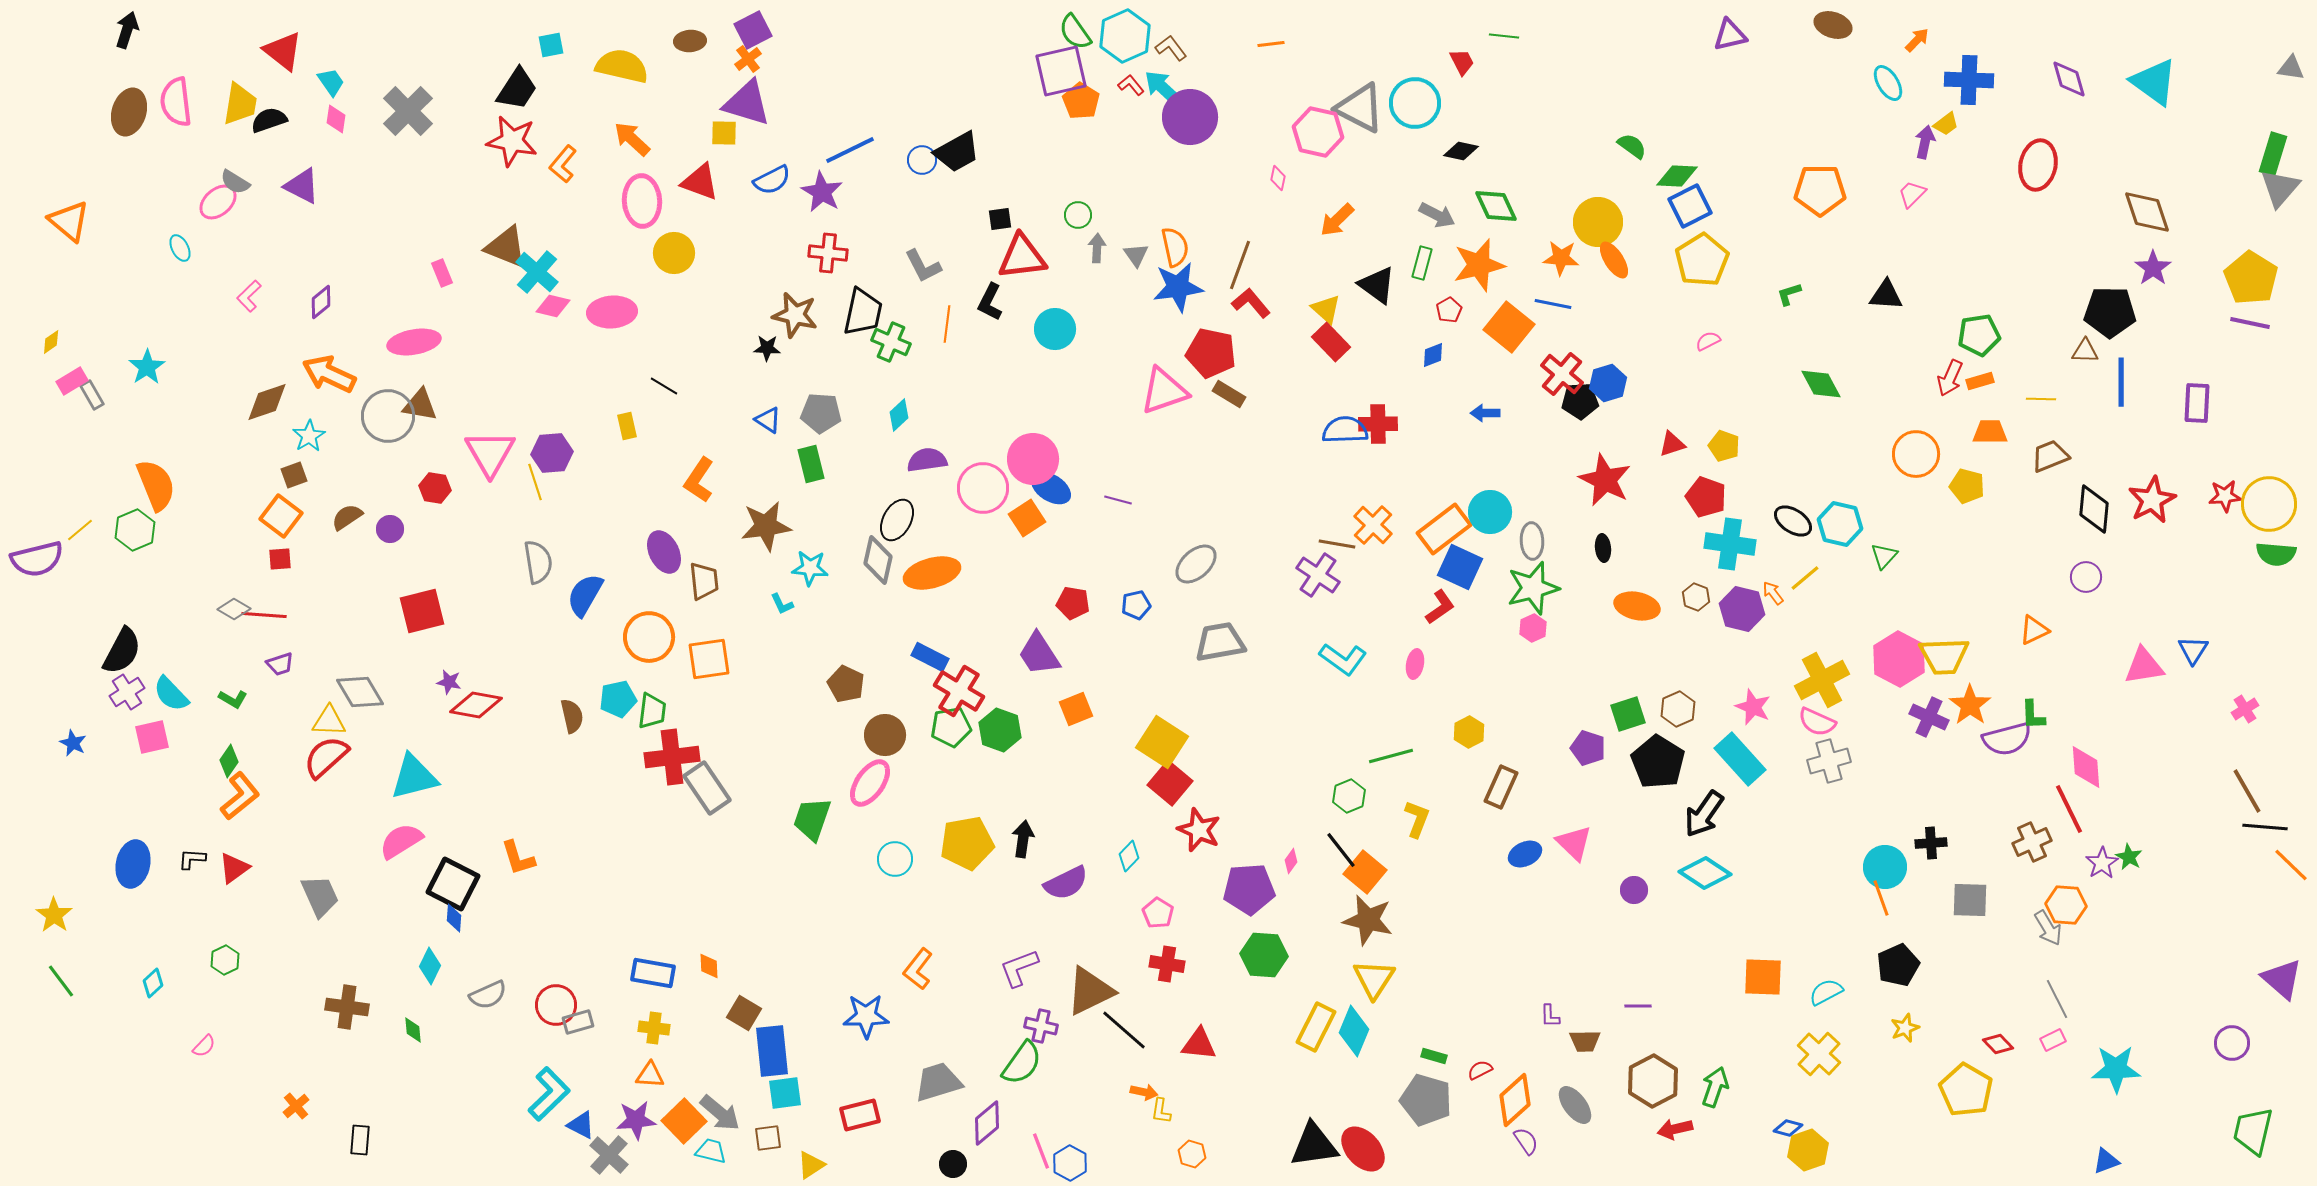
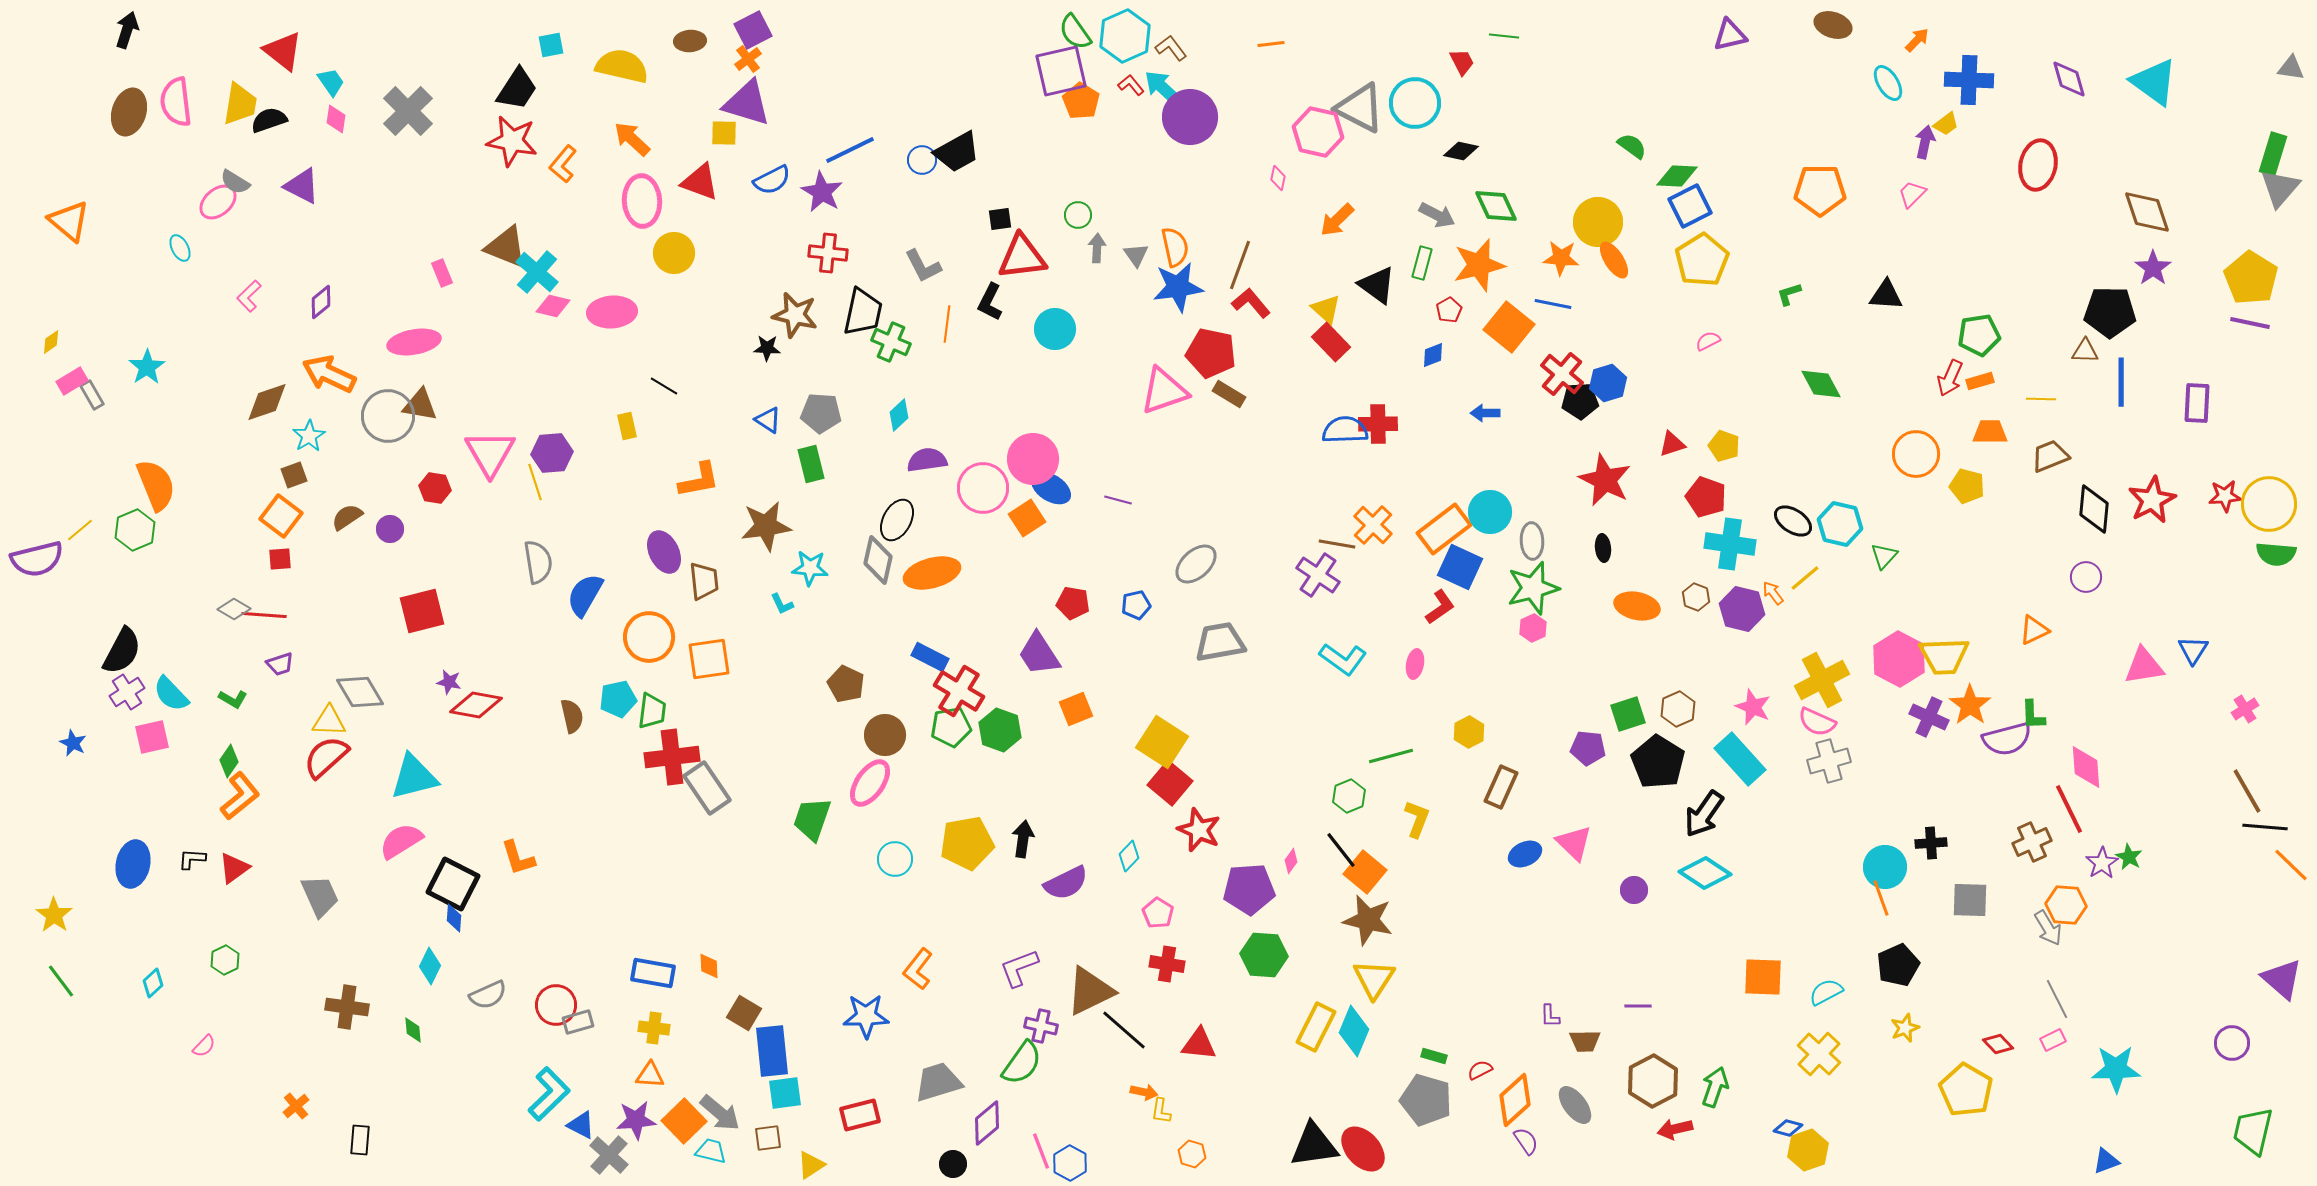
orange L-shape at (699, 480): rotated 135 degrees counterclockwise
purple pentagon at (1588, 748): rotated 12 degrees counterclockwise
